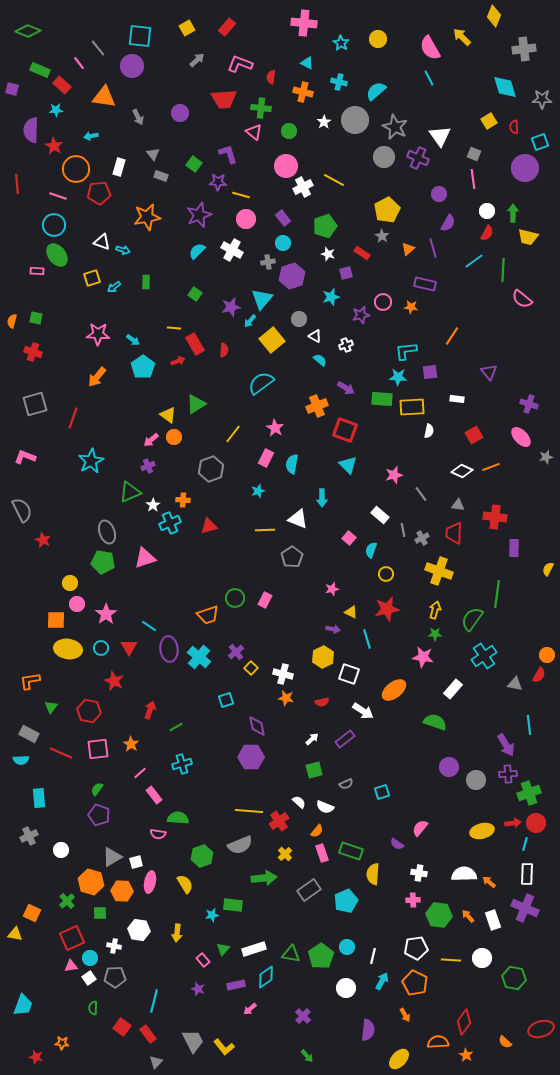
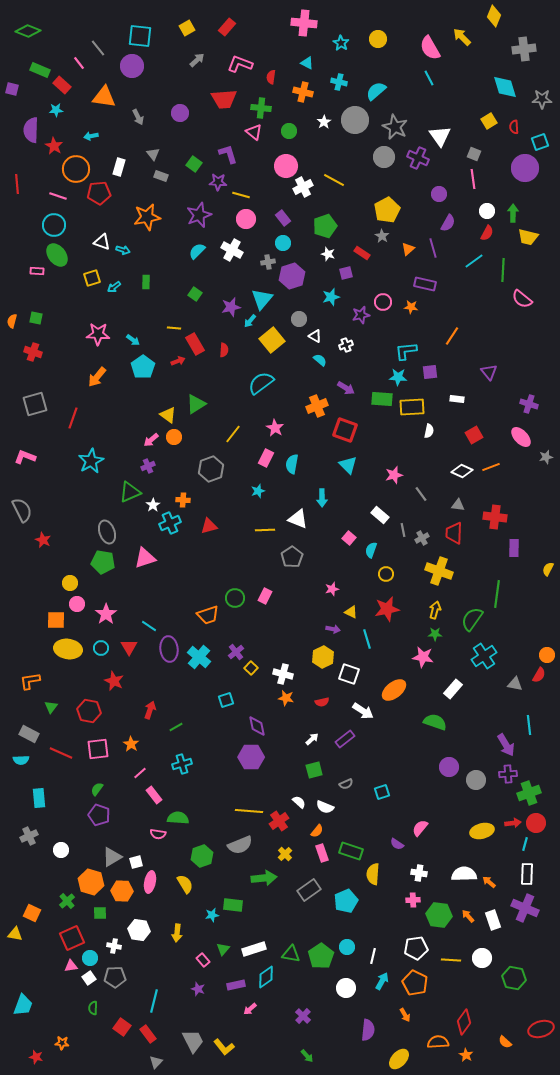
pink rectangle at (265, 600): moved 4 px up
